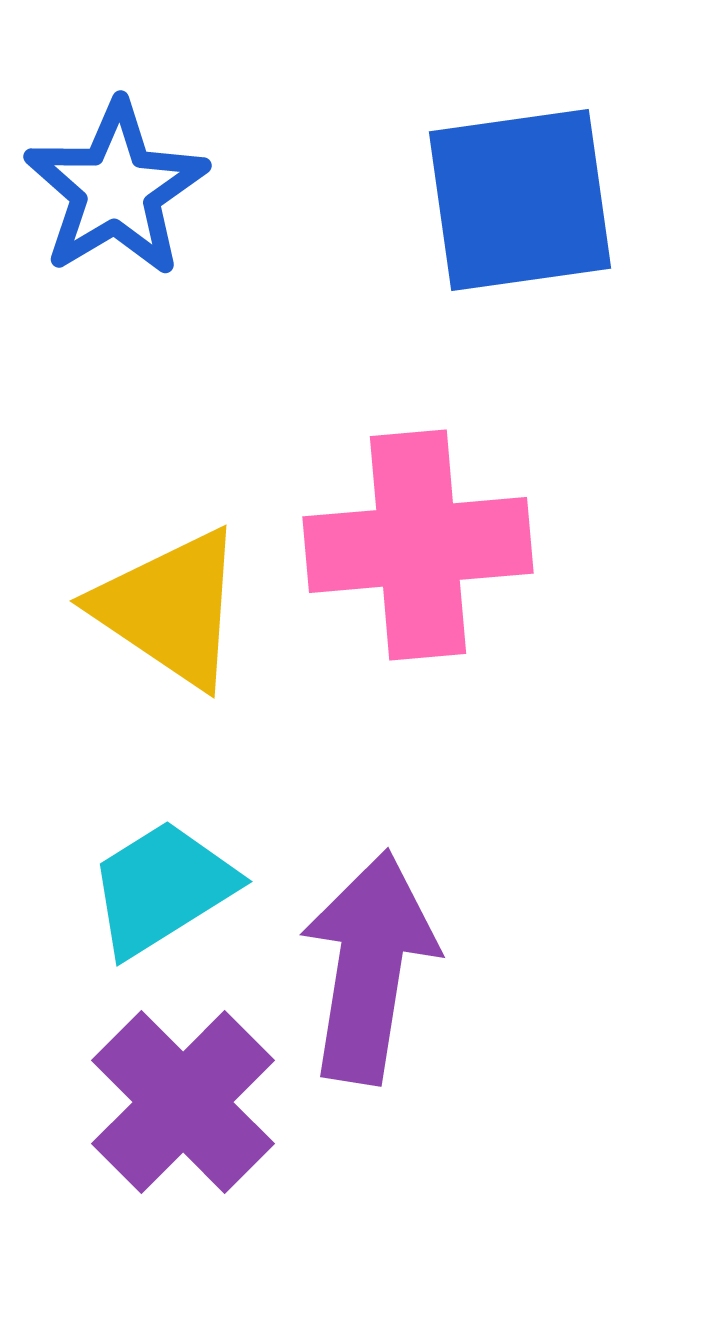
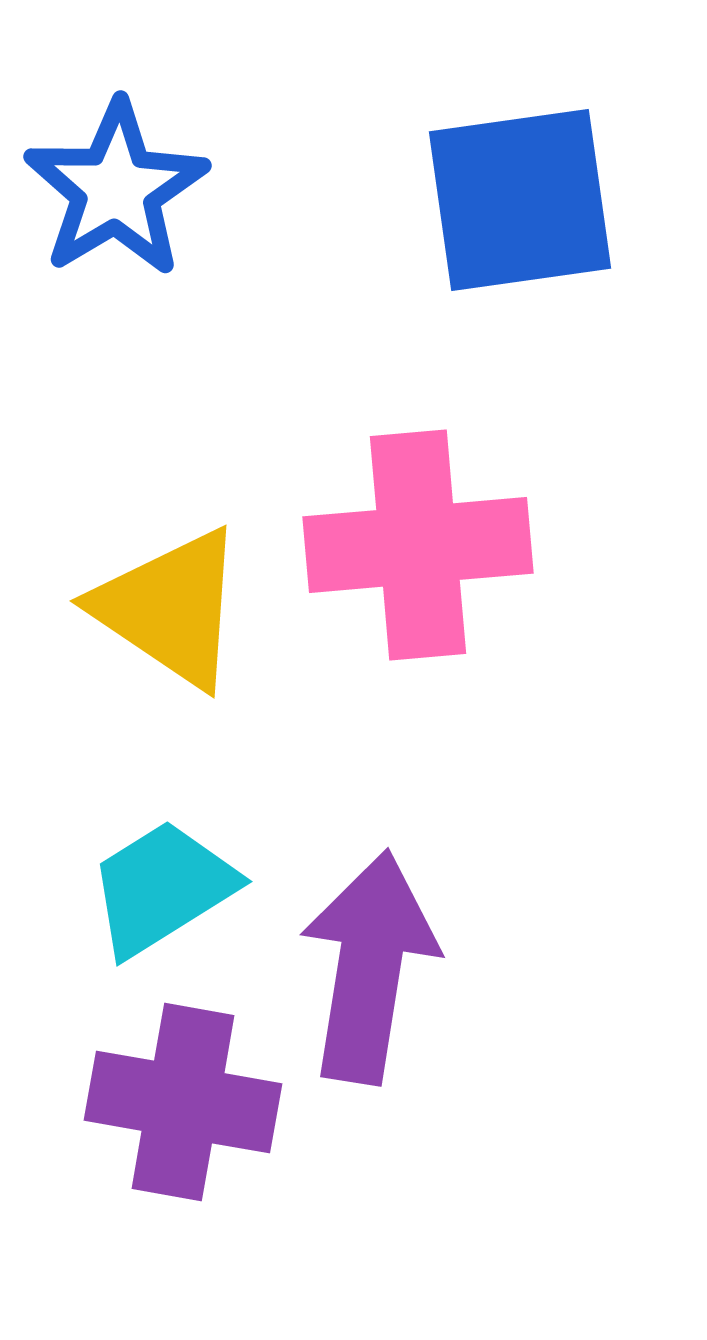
purple cross: rotated 35 degrees counterclockwise
